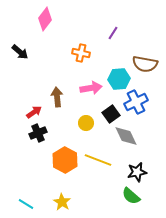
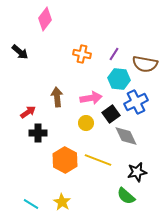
purple line: moved 1 px right, 21 px down
orange cross: moved 1 px right, 1 px down
cyan hexagon: rotated 10 degrees clockwise
pink arrow: moved 10 px down
red arrow: moved 6 px left
black cross: rotated 24 degrees clockwise
green semicircle: moved 5 px left
cyan line: moved 5 px right
